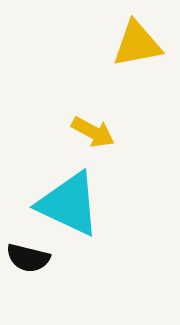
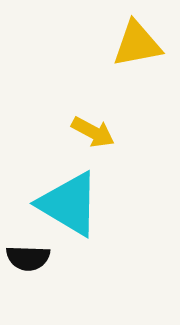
cyan triangle: rotated 6 degrees clockwise
black semicircle: rotated 12 degrees counterclockwise
